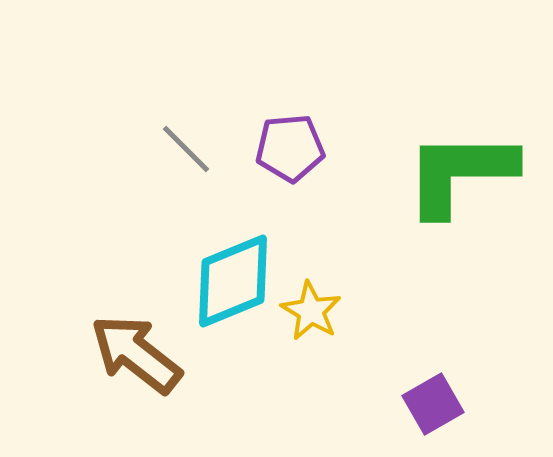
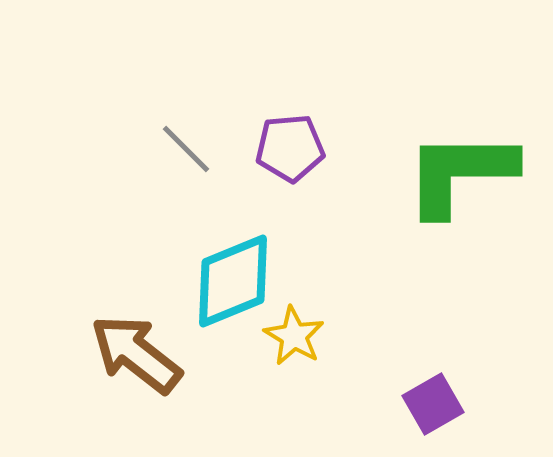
yellow star: moved 17 px left, 25 px down
